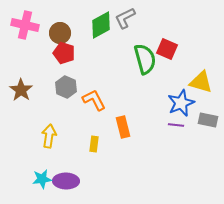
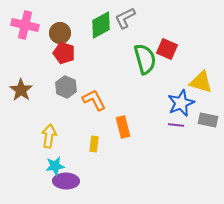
cyan star: moved 13 px right, 13 px up
